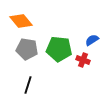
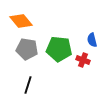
blue semicircle: rotated 72 degrees counterclockwise
